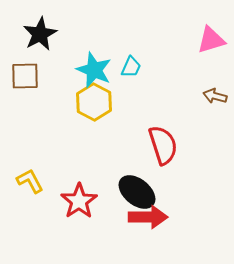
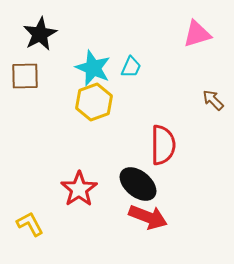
pink triangle: moved 14 px left, 6 px up
cyan star: moved 1 px left, 2 px up
brown arrow: moved 2 px left, 4 px down; rotated 30 degrees clockwise
yellow hexagon: rotated 12 degrees clockwise
red semicircle: rotated 18 degrees clockwise
yellow L-shape: moved 43 px down
black ellipse: moved 1 px right, 8 px up
red star: moved 12 px up
red arrow: rotated 21 degrees clockwise
